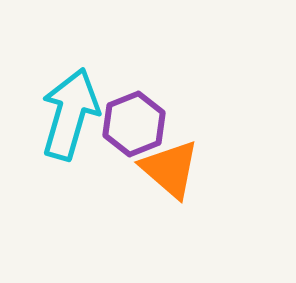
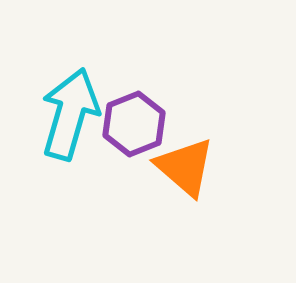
orange triangle: moved 15 px right, 2 px up
